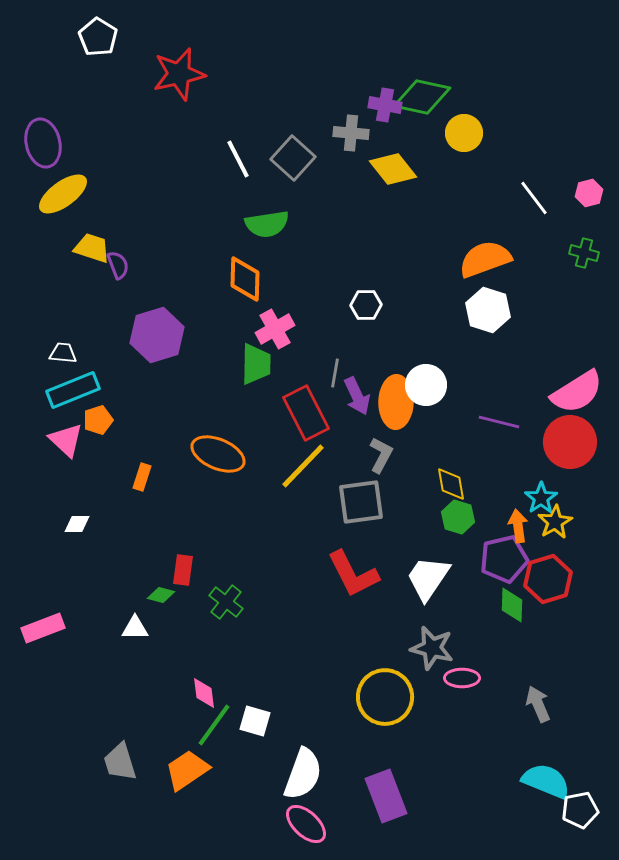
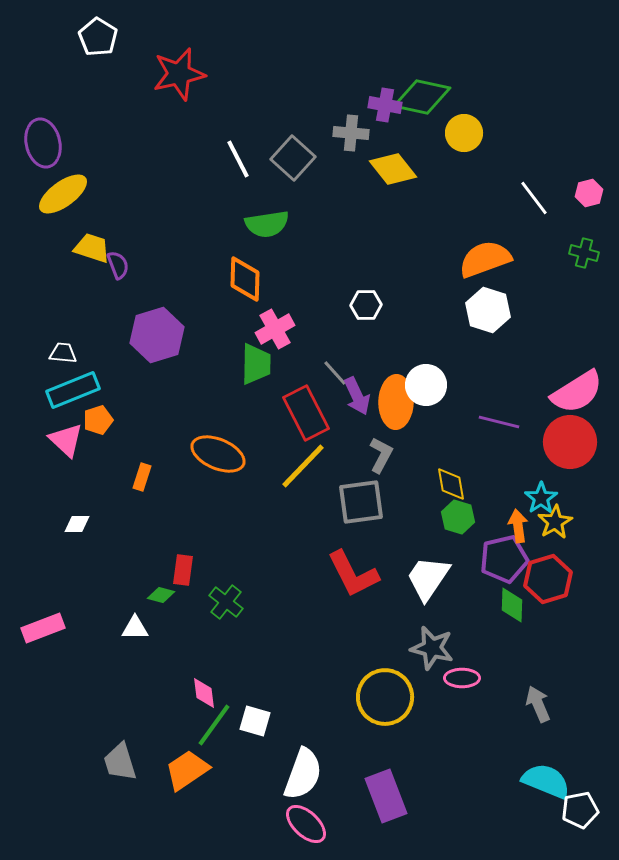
gray line at (335, 373): rotated 52 degrees counterclockwise
